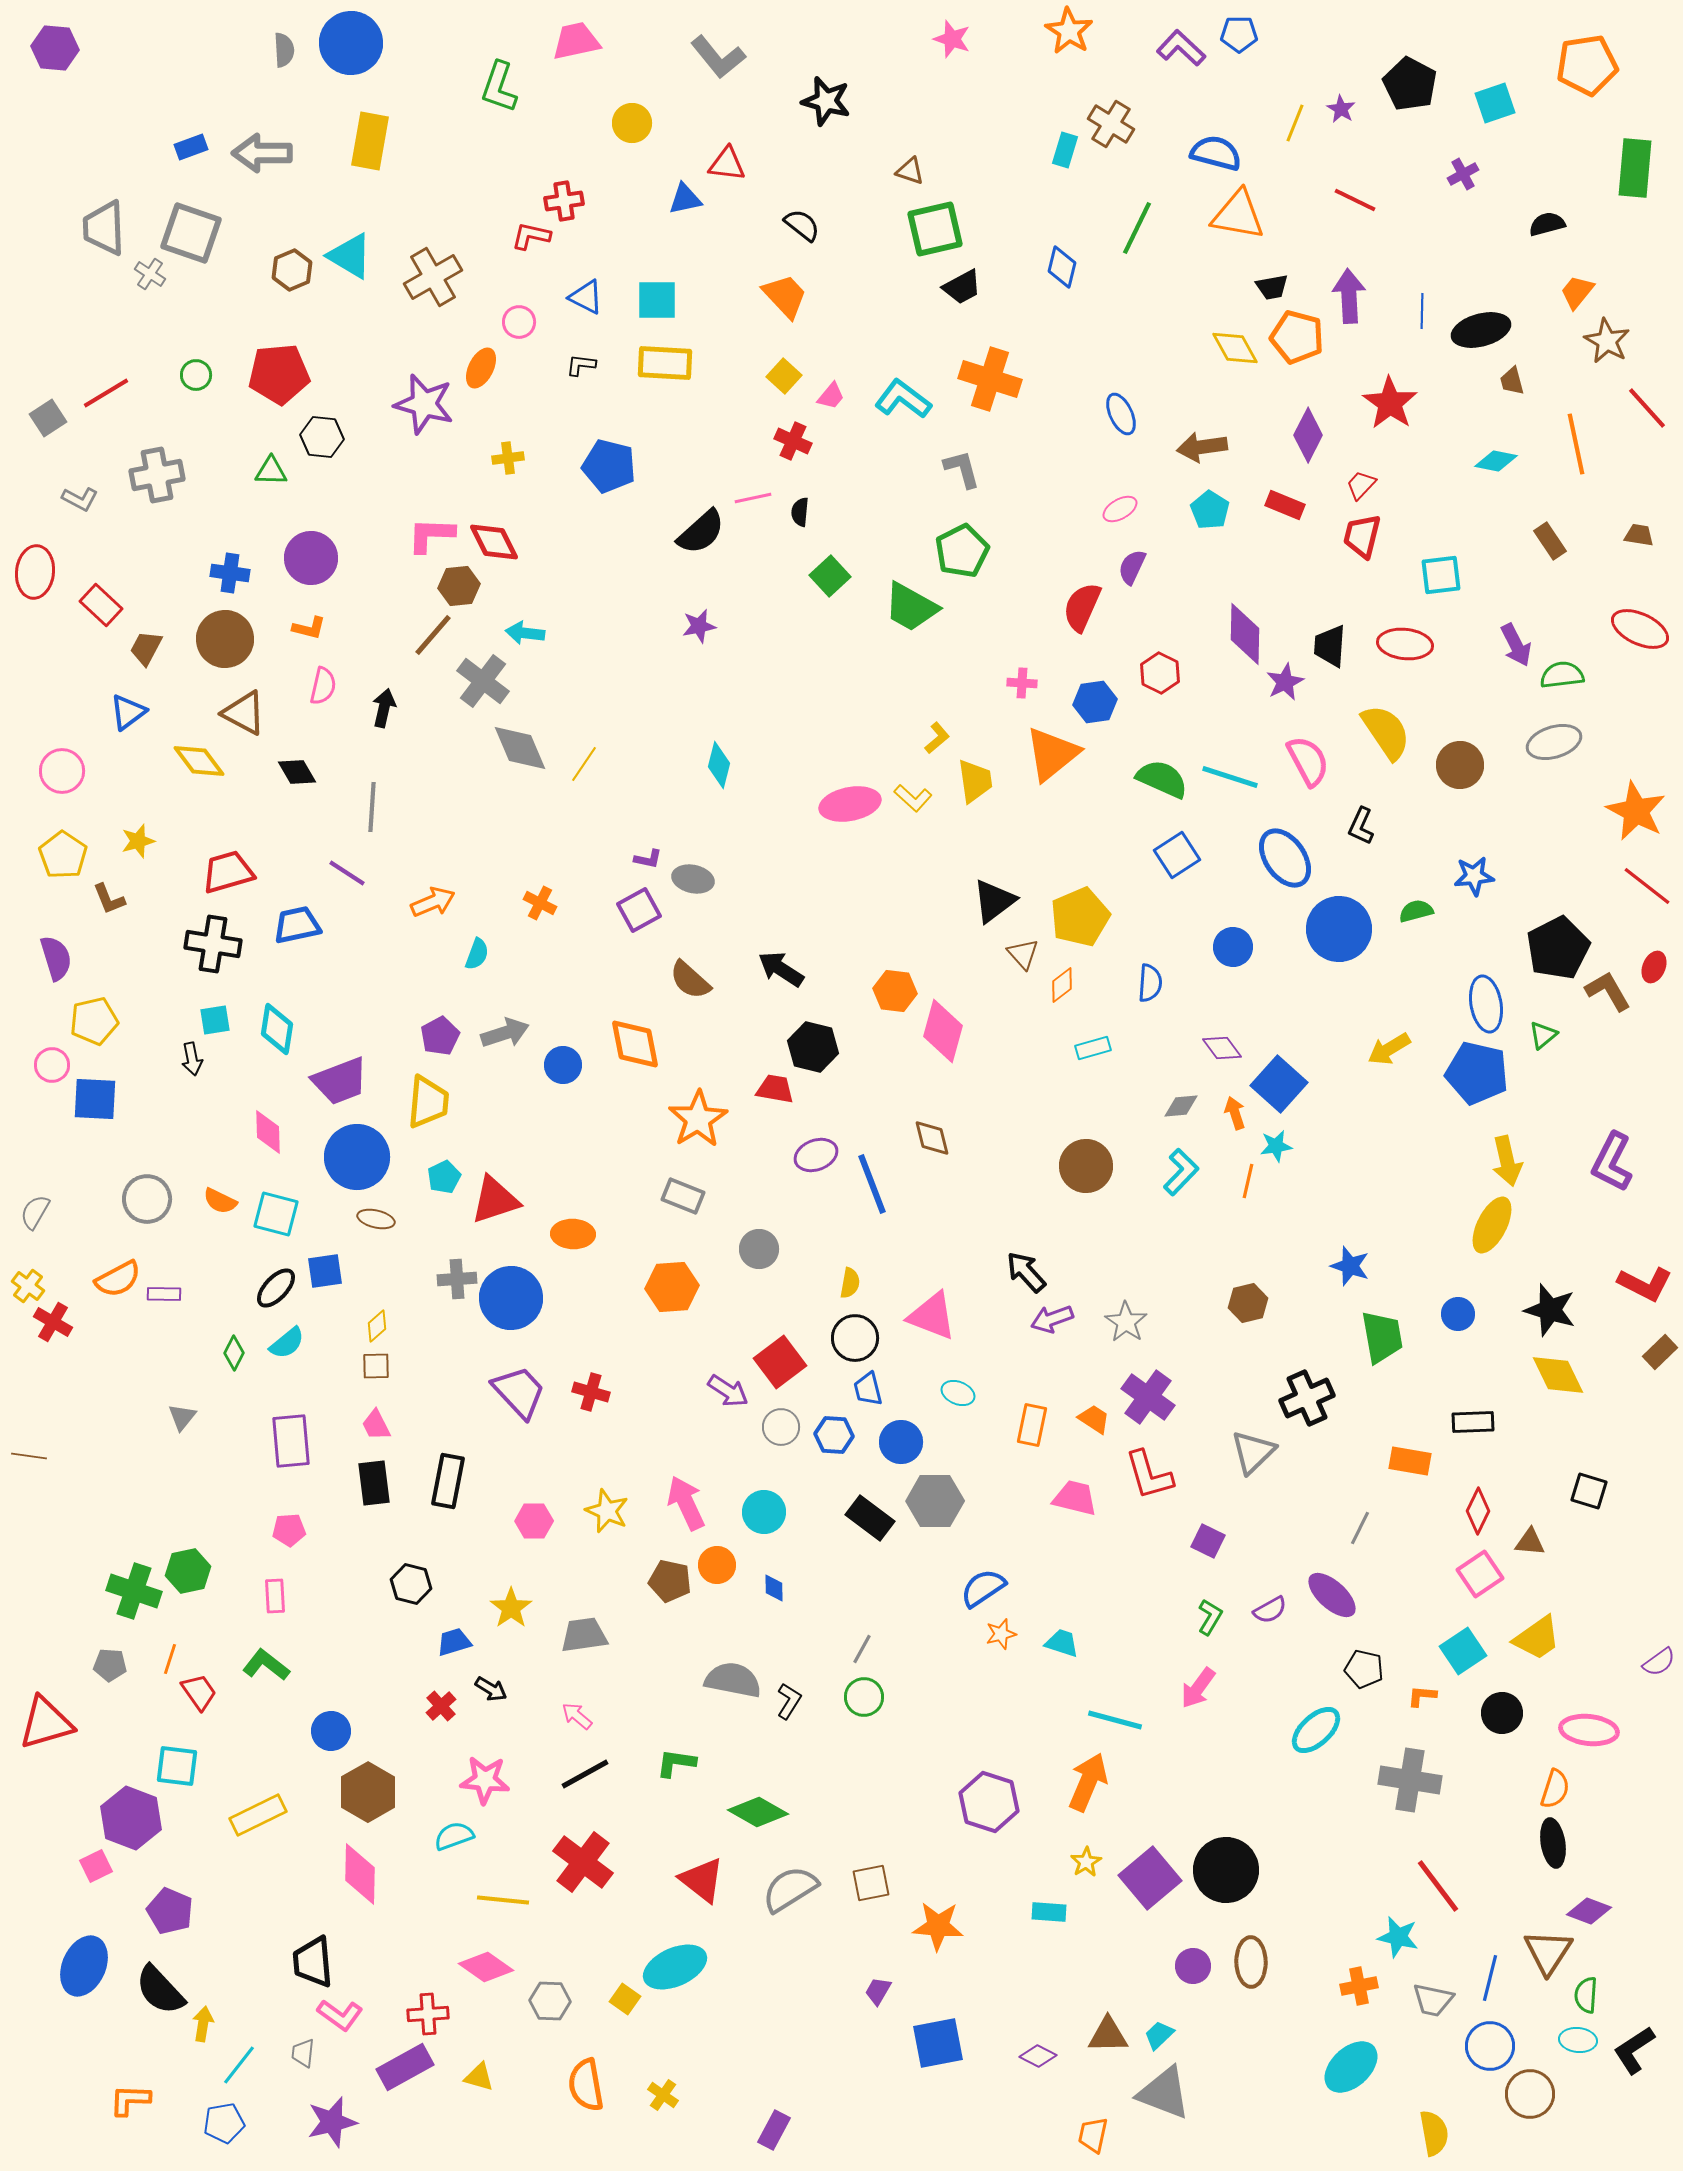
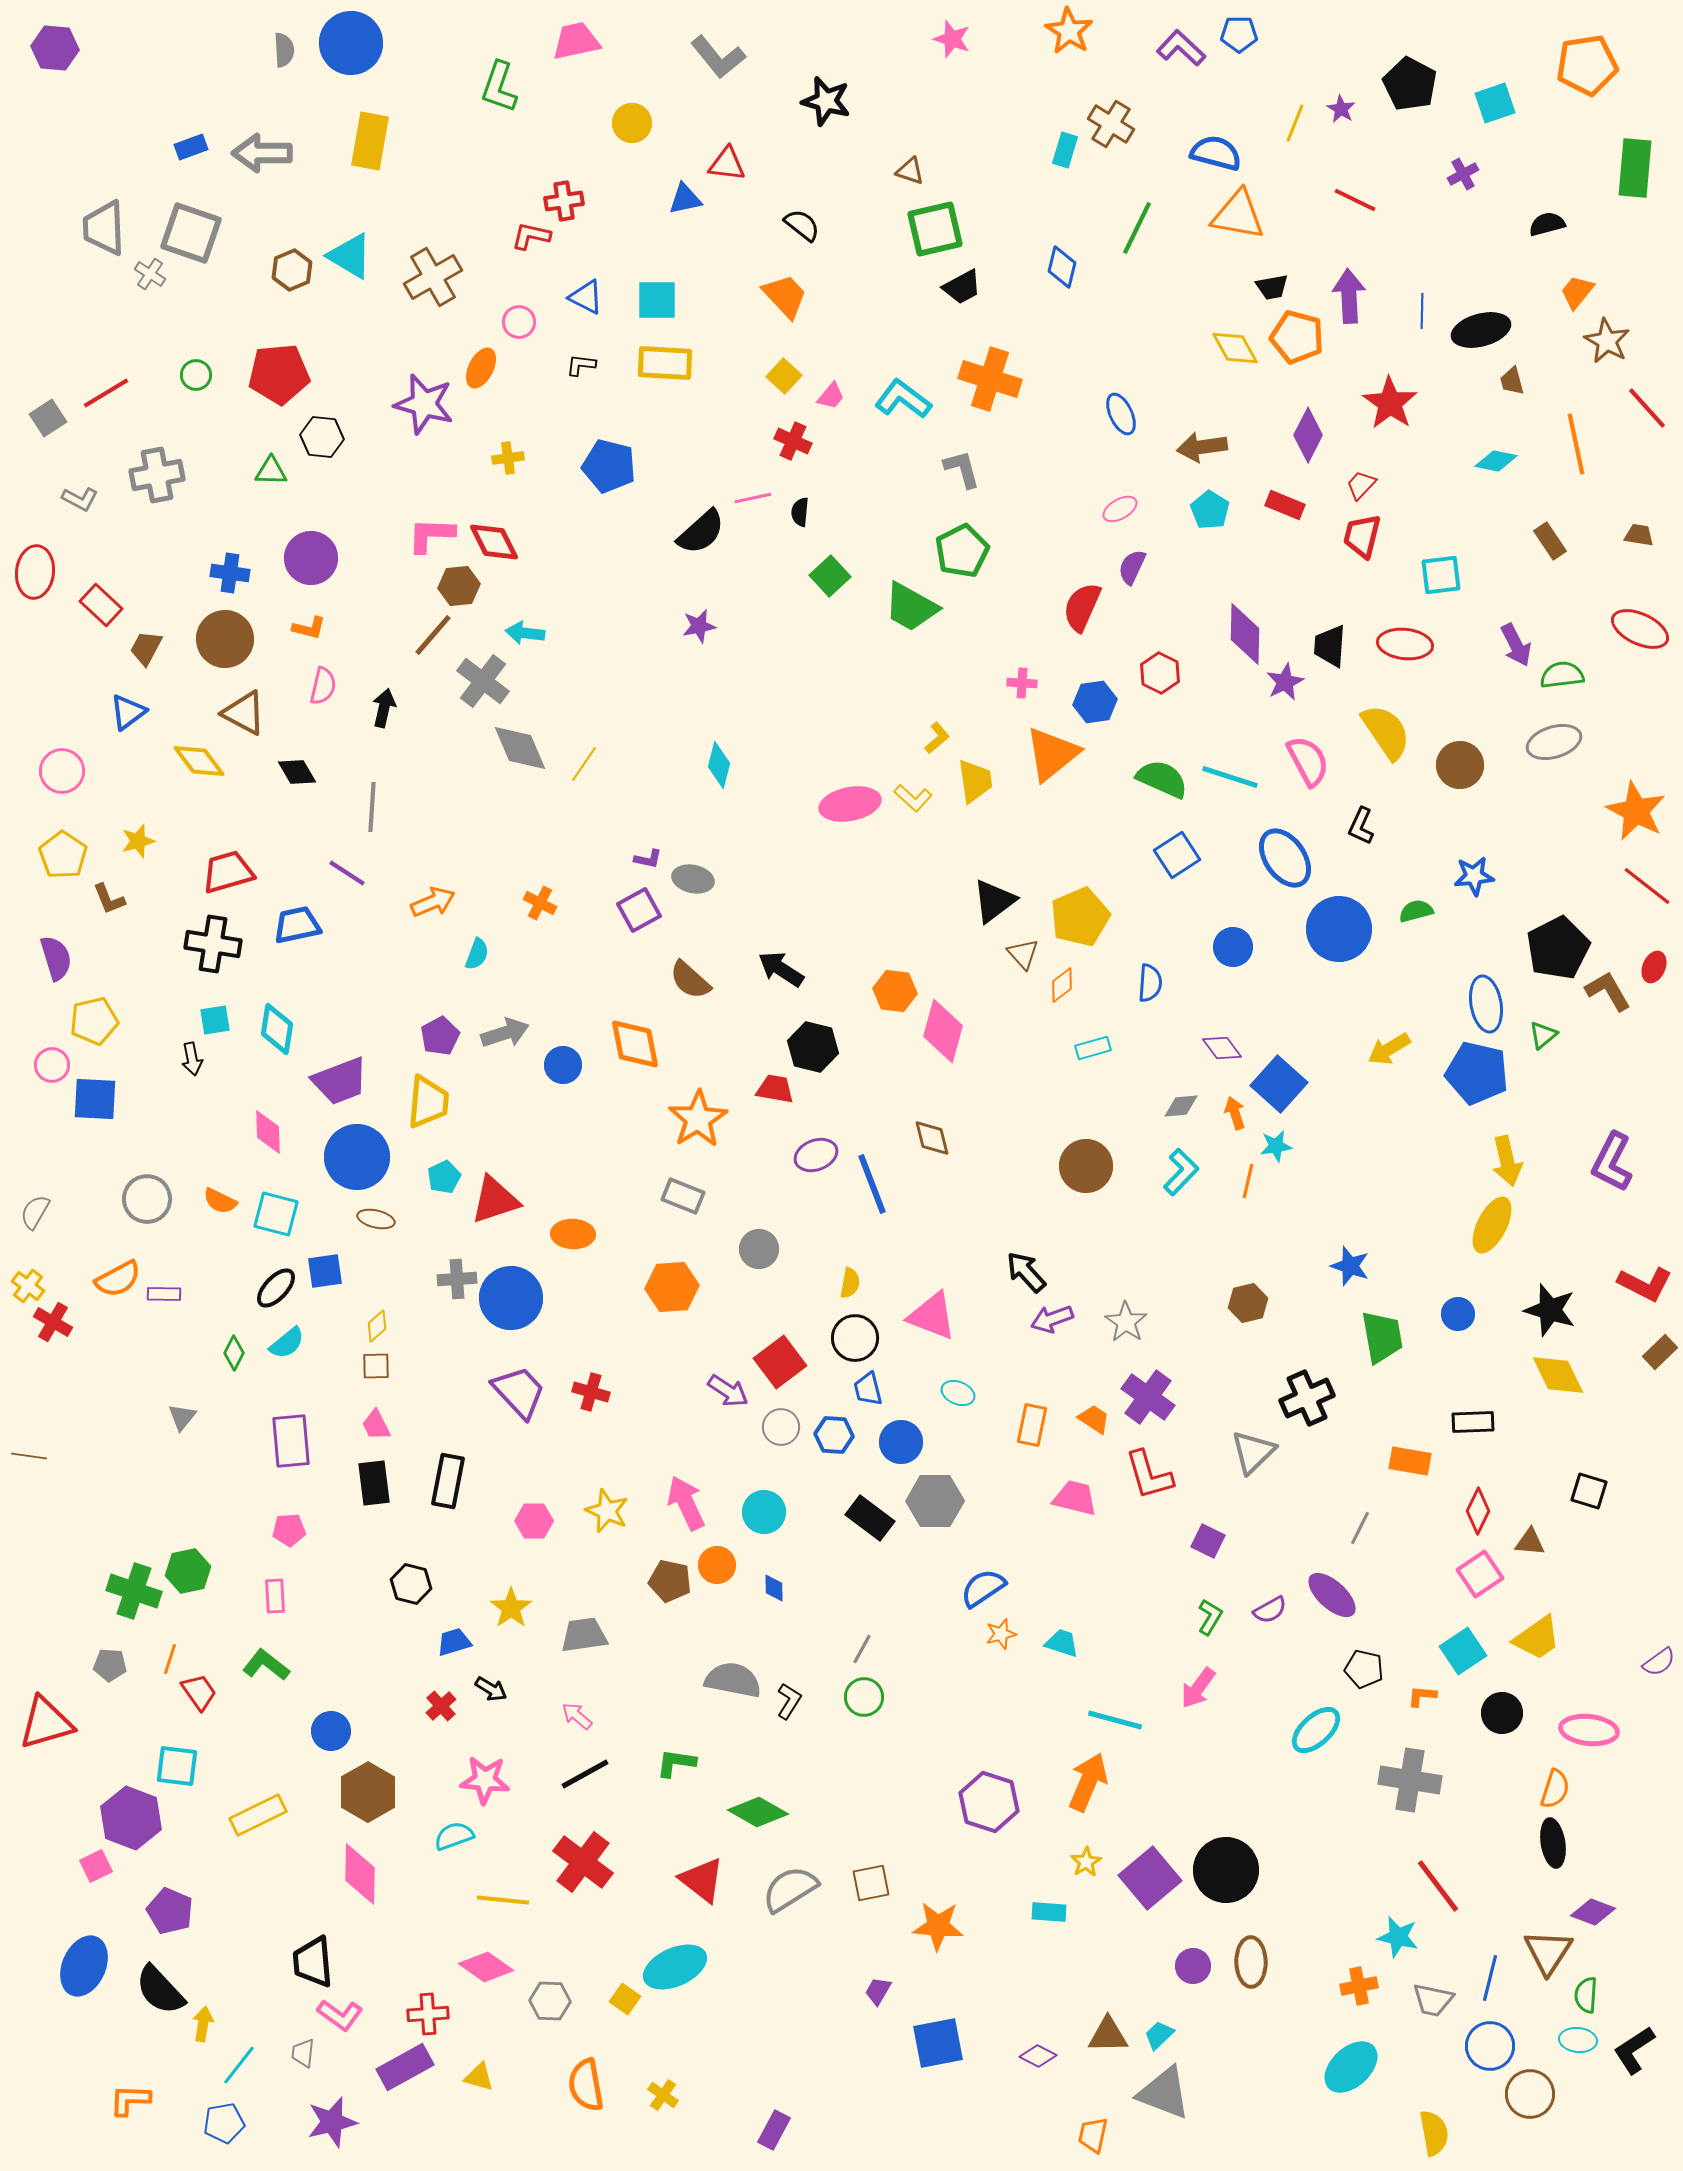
purple diamond at (1589, 1911): moved 4 px right, 1 px down
